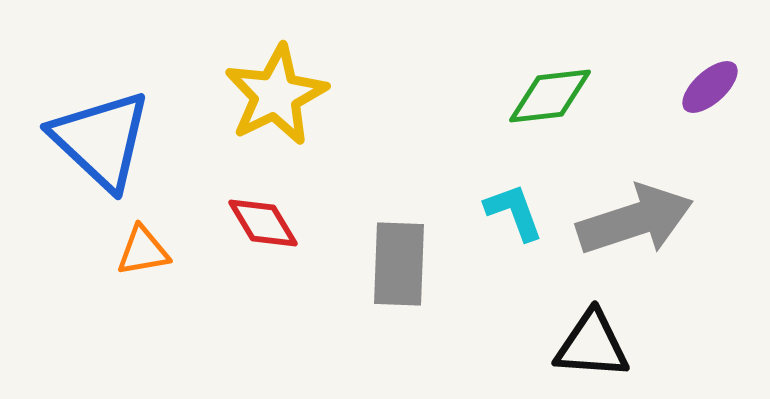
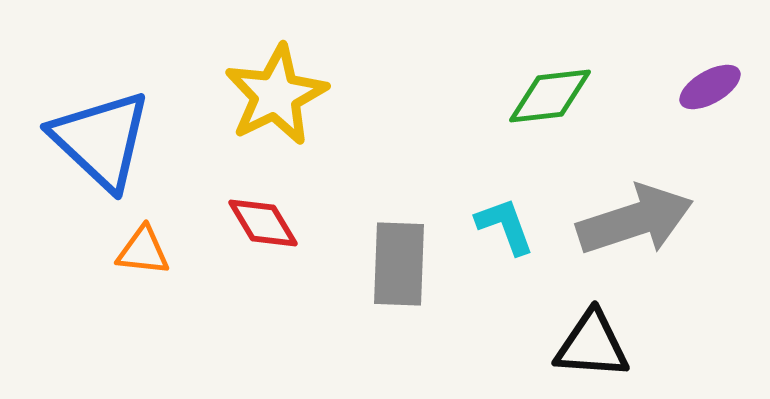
purple ellipse: rotated 12 degrees clockwise
cyan L-shape: moved 9 px left, 14 px down
orange triangle: rotated 16 degrees clockwise
